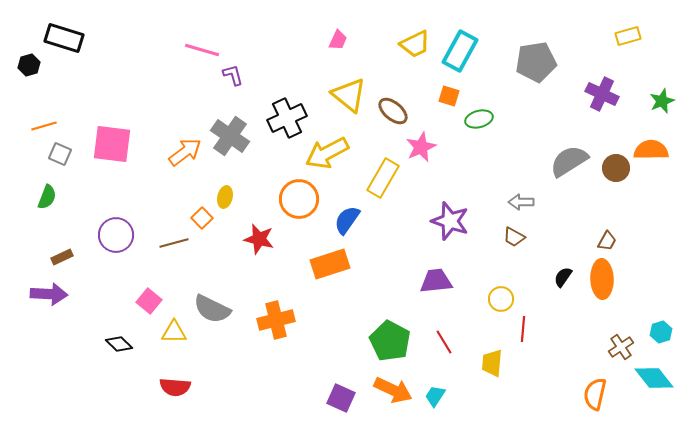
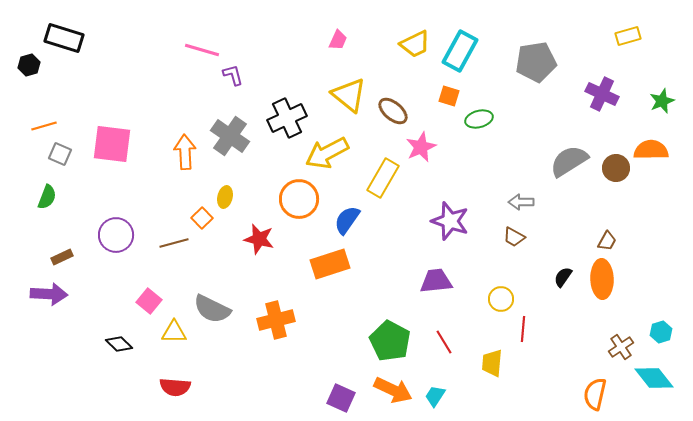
orange arrow at (185, 152): rotated 56 degrees counterclockwise
